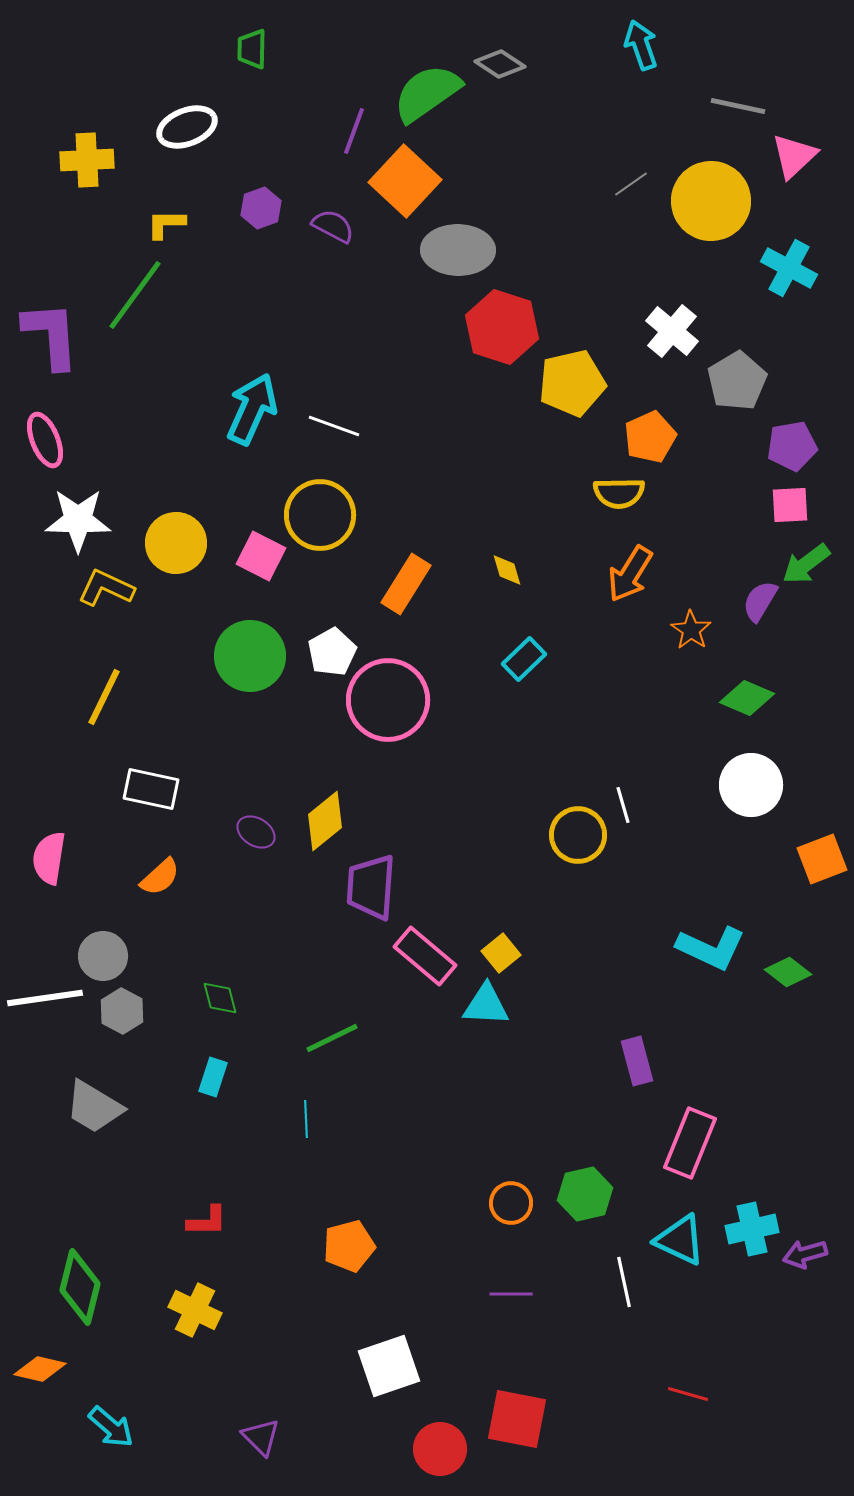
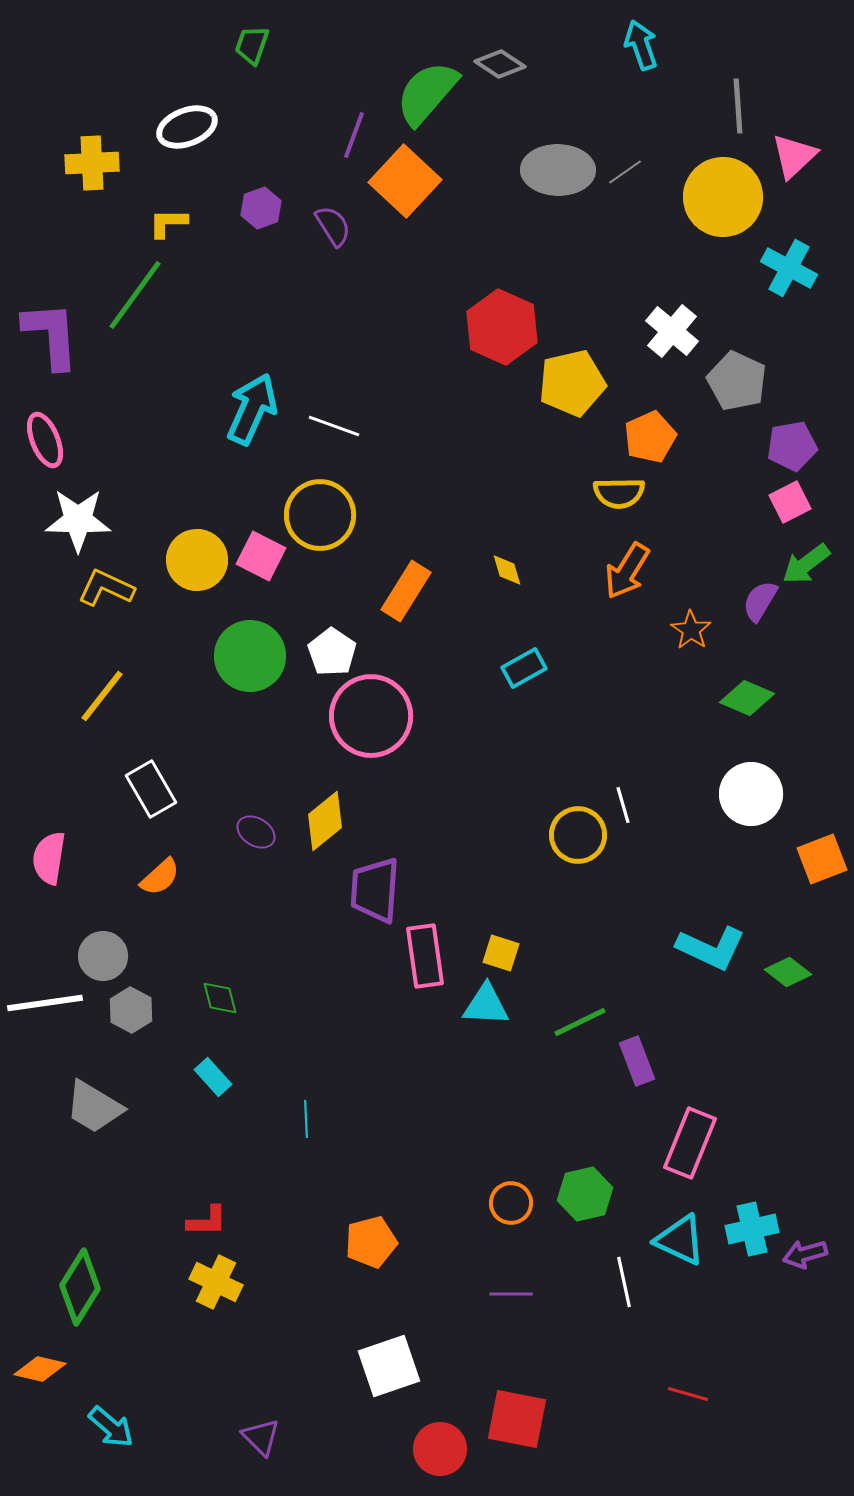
green trapezoid at (252, 49): moved 4 px up; rotated 18 degrees clockwise
green semicircle at (427, 93): rotated 14 degrees counterclockwise
gray line at (738, 106): rotated 74 degrees clockwise
purple line at (354, 131): moved 4 px down
yellow cross at (87, 160): moved 5 px right, 3 px down
gray line at (631, 184): moved 6 px left, 12 px up
yellow circle at (711, 201): moved 12 px right, 4 px up
yellow L-shape at (166, 224): moved 2 px right, 1 px up
purple semicircle at (333, 226): rotated 30 degrees clockwise
gray ellipse at (458, 250): moved 100 px right, 80 px up
red hexagon at (502, 327): rotated 6 degrees clockwise
gray pentagon at (737, 381): rotated 16 degrees counterclockwise
pink square at (790, 505): moved 3 px up; rotated 24 degrees counterclockwise
yellow circle at (176, 543): moved 21 px right, 17 px down
orange arrow at (630, 574): moved 3 px left, 3 px up
orange rectangle at (406, 584): moved 7 px down
white pentagon at (332, 652): rotated 9 degrees counterclockwise
cyan rectangle at (524, 659): moved 9 px down; rotated 15 degrees clockwise
yellow line at (104, 697): moved 2 px left, 1 px up; rotated 12 degrees clockwise
pink circle at (388, 700): moved 17 px left, 16 px down
white circle at (751, 785): moved 9 px down
white rectangle at (151, 789): rotated 48 degrees clockwise
purple trapezoid at (371, 887): moved 4 px right, 3 px down
yellow square at (501, 953): rotated 33 degrees counterclockwise
pink rectangle at (425, 956): rotated 42 degrees clockwise
white line at (45, 998): moved 5 px down
gray hexagon at (122, 1011): moved 9 px right, 1 px up
green line at (332, 1038): moved 248 px right, 16 px up
purple rectangle at (637, 1061): rotated 6 degrees counterclockwise
cyan rectangle at (213, 1077): rotated 60 degrees counterclockwise
orange pentagon at (349, 1246): moved 22 px right, 4 px up
green diamond at (80, 1287): rotated 18 degrees clockwise
yellow cross at (195, 1310): moved 21 px right, 28 px up
